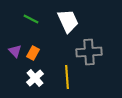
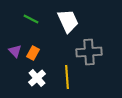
white cross: moved 2 px right
